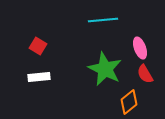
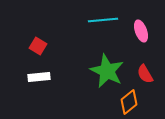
pink ellipse: moved 1 px right, 17 px up
green star: moved 2 px right, 2 px down
